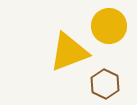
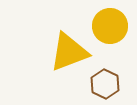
yellow circle: moved 1 px right
